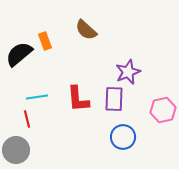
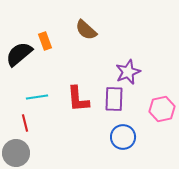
pink hexagon: moved 1 px left, 1 px up
red line: moved 2 px left, 4 px down
gray circle: moved 3 px down
